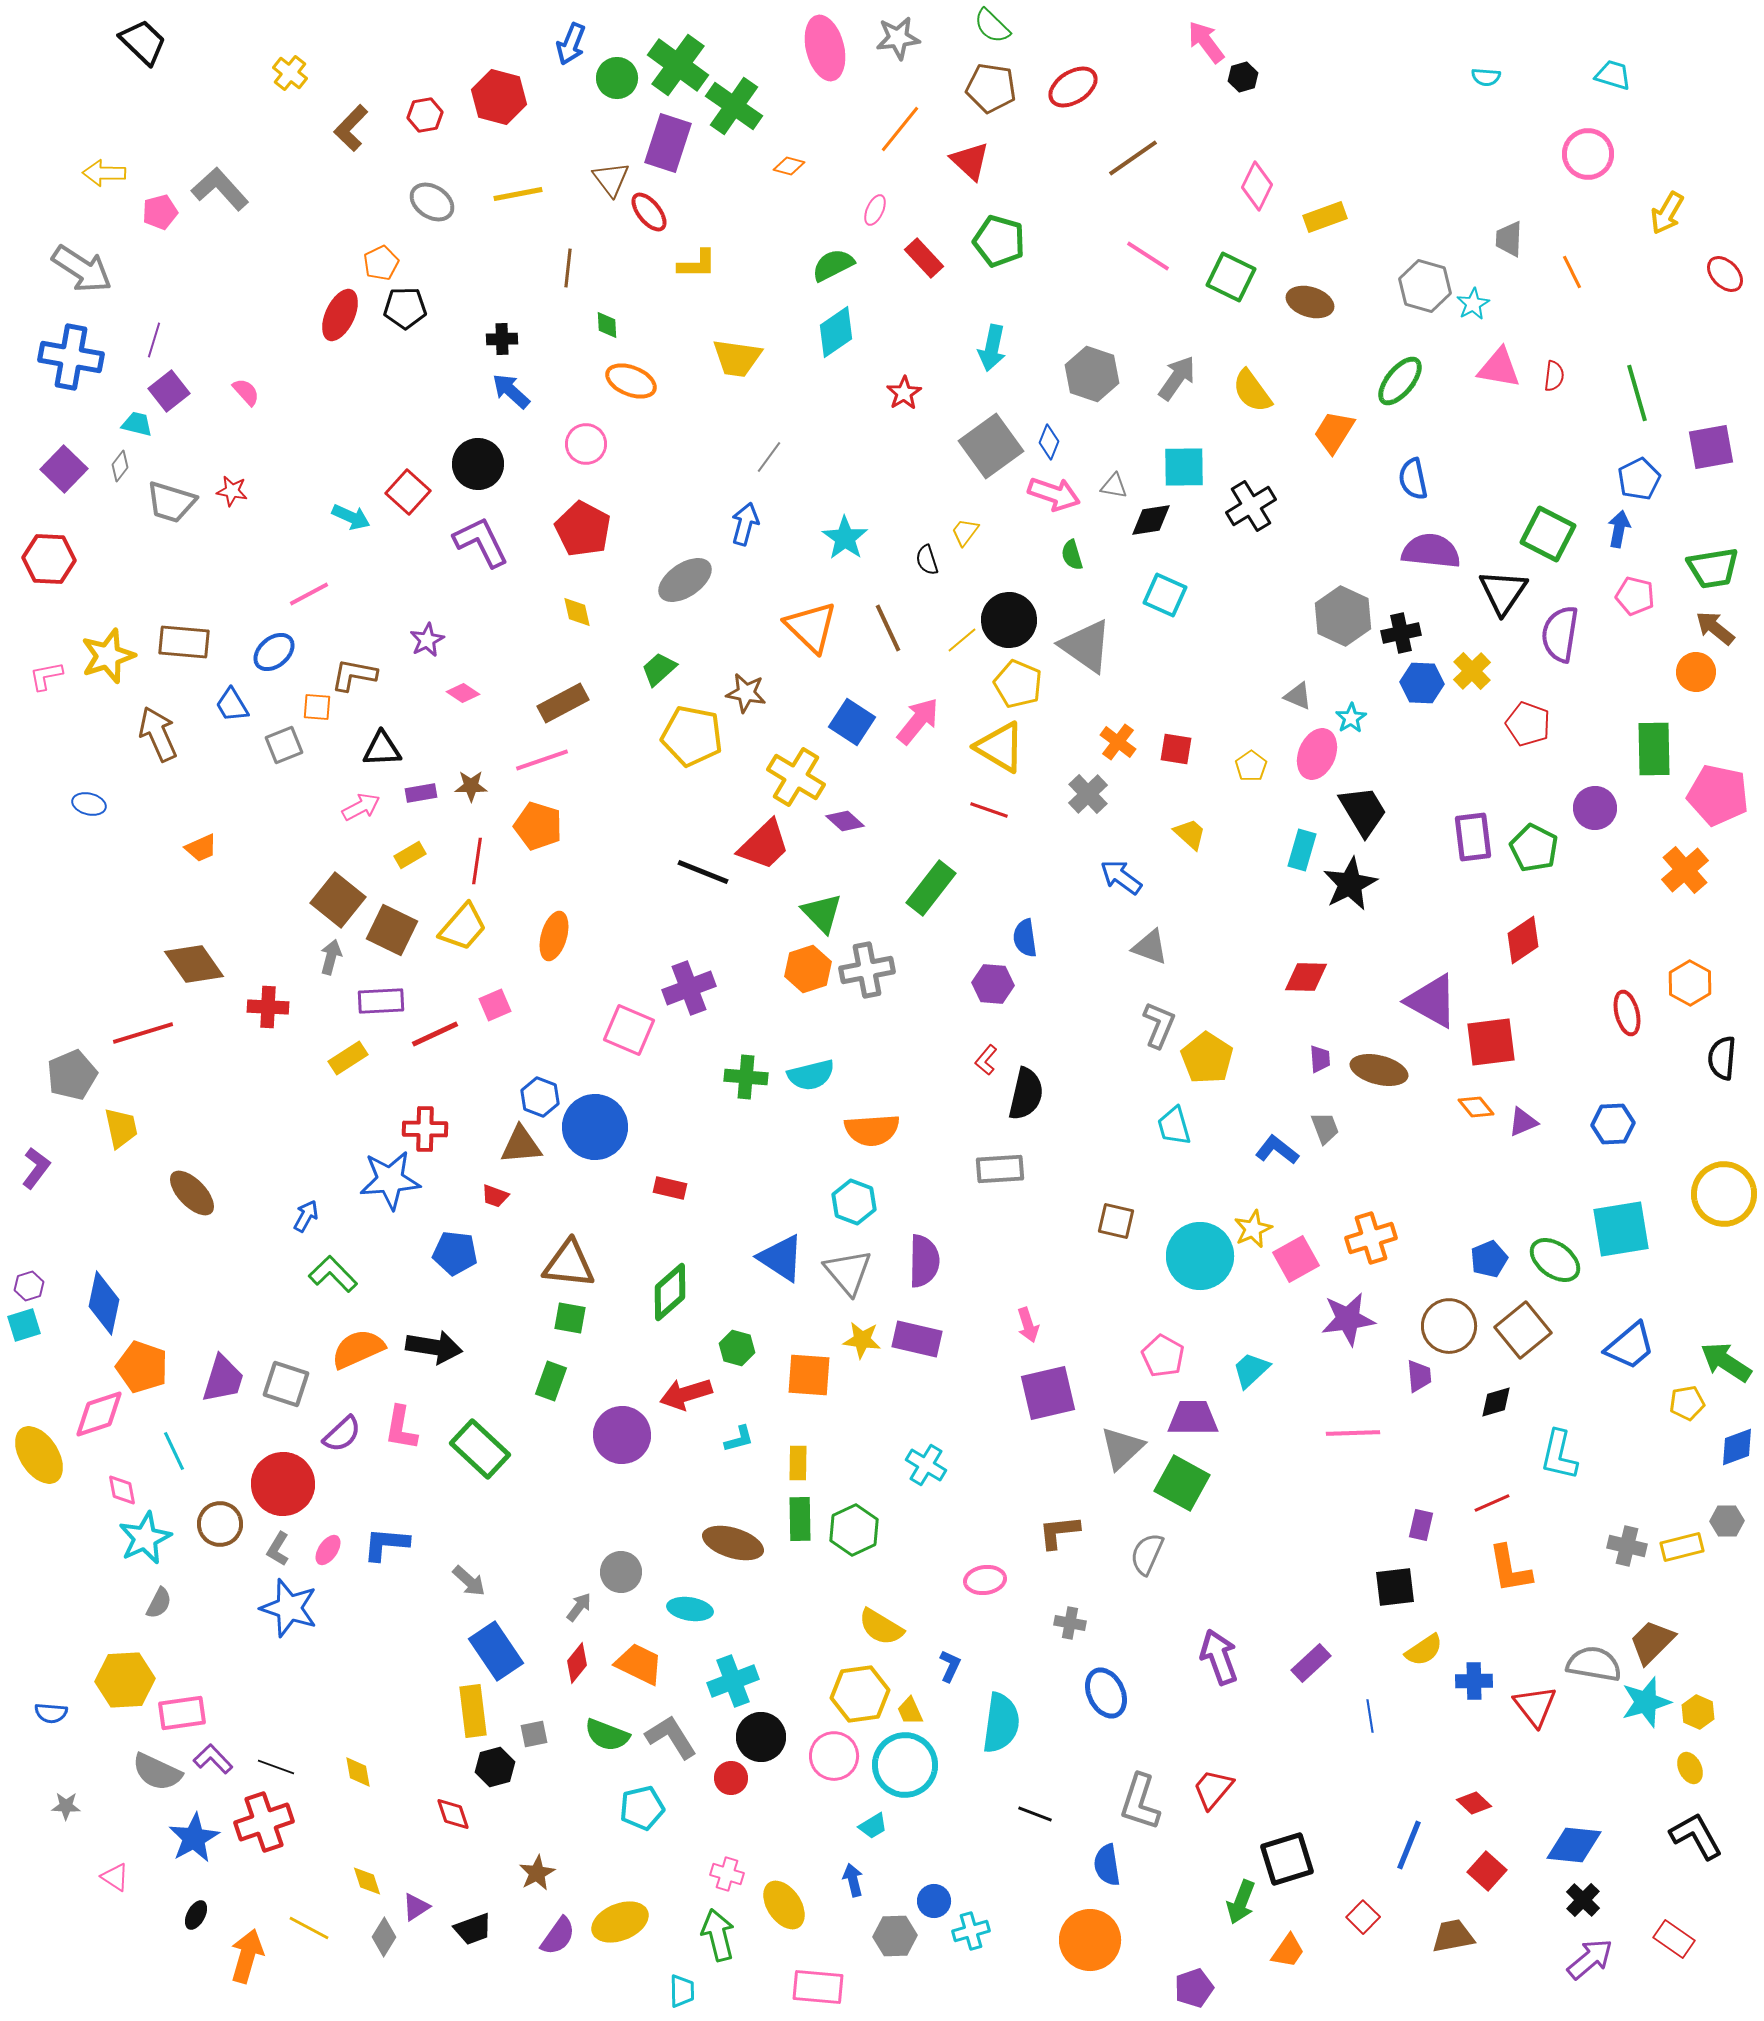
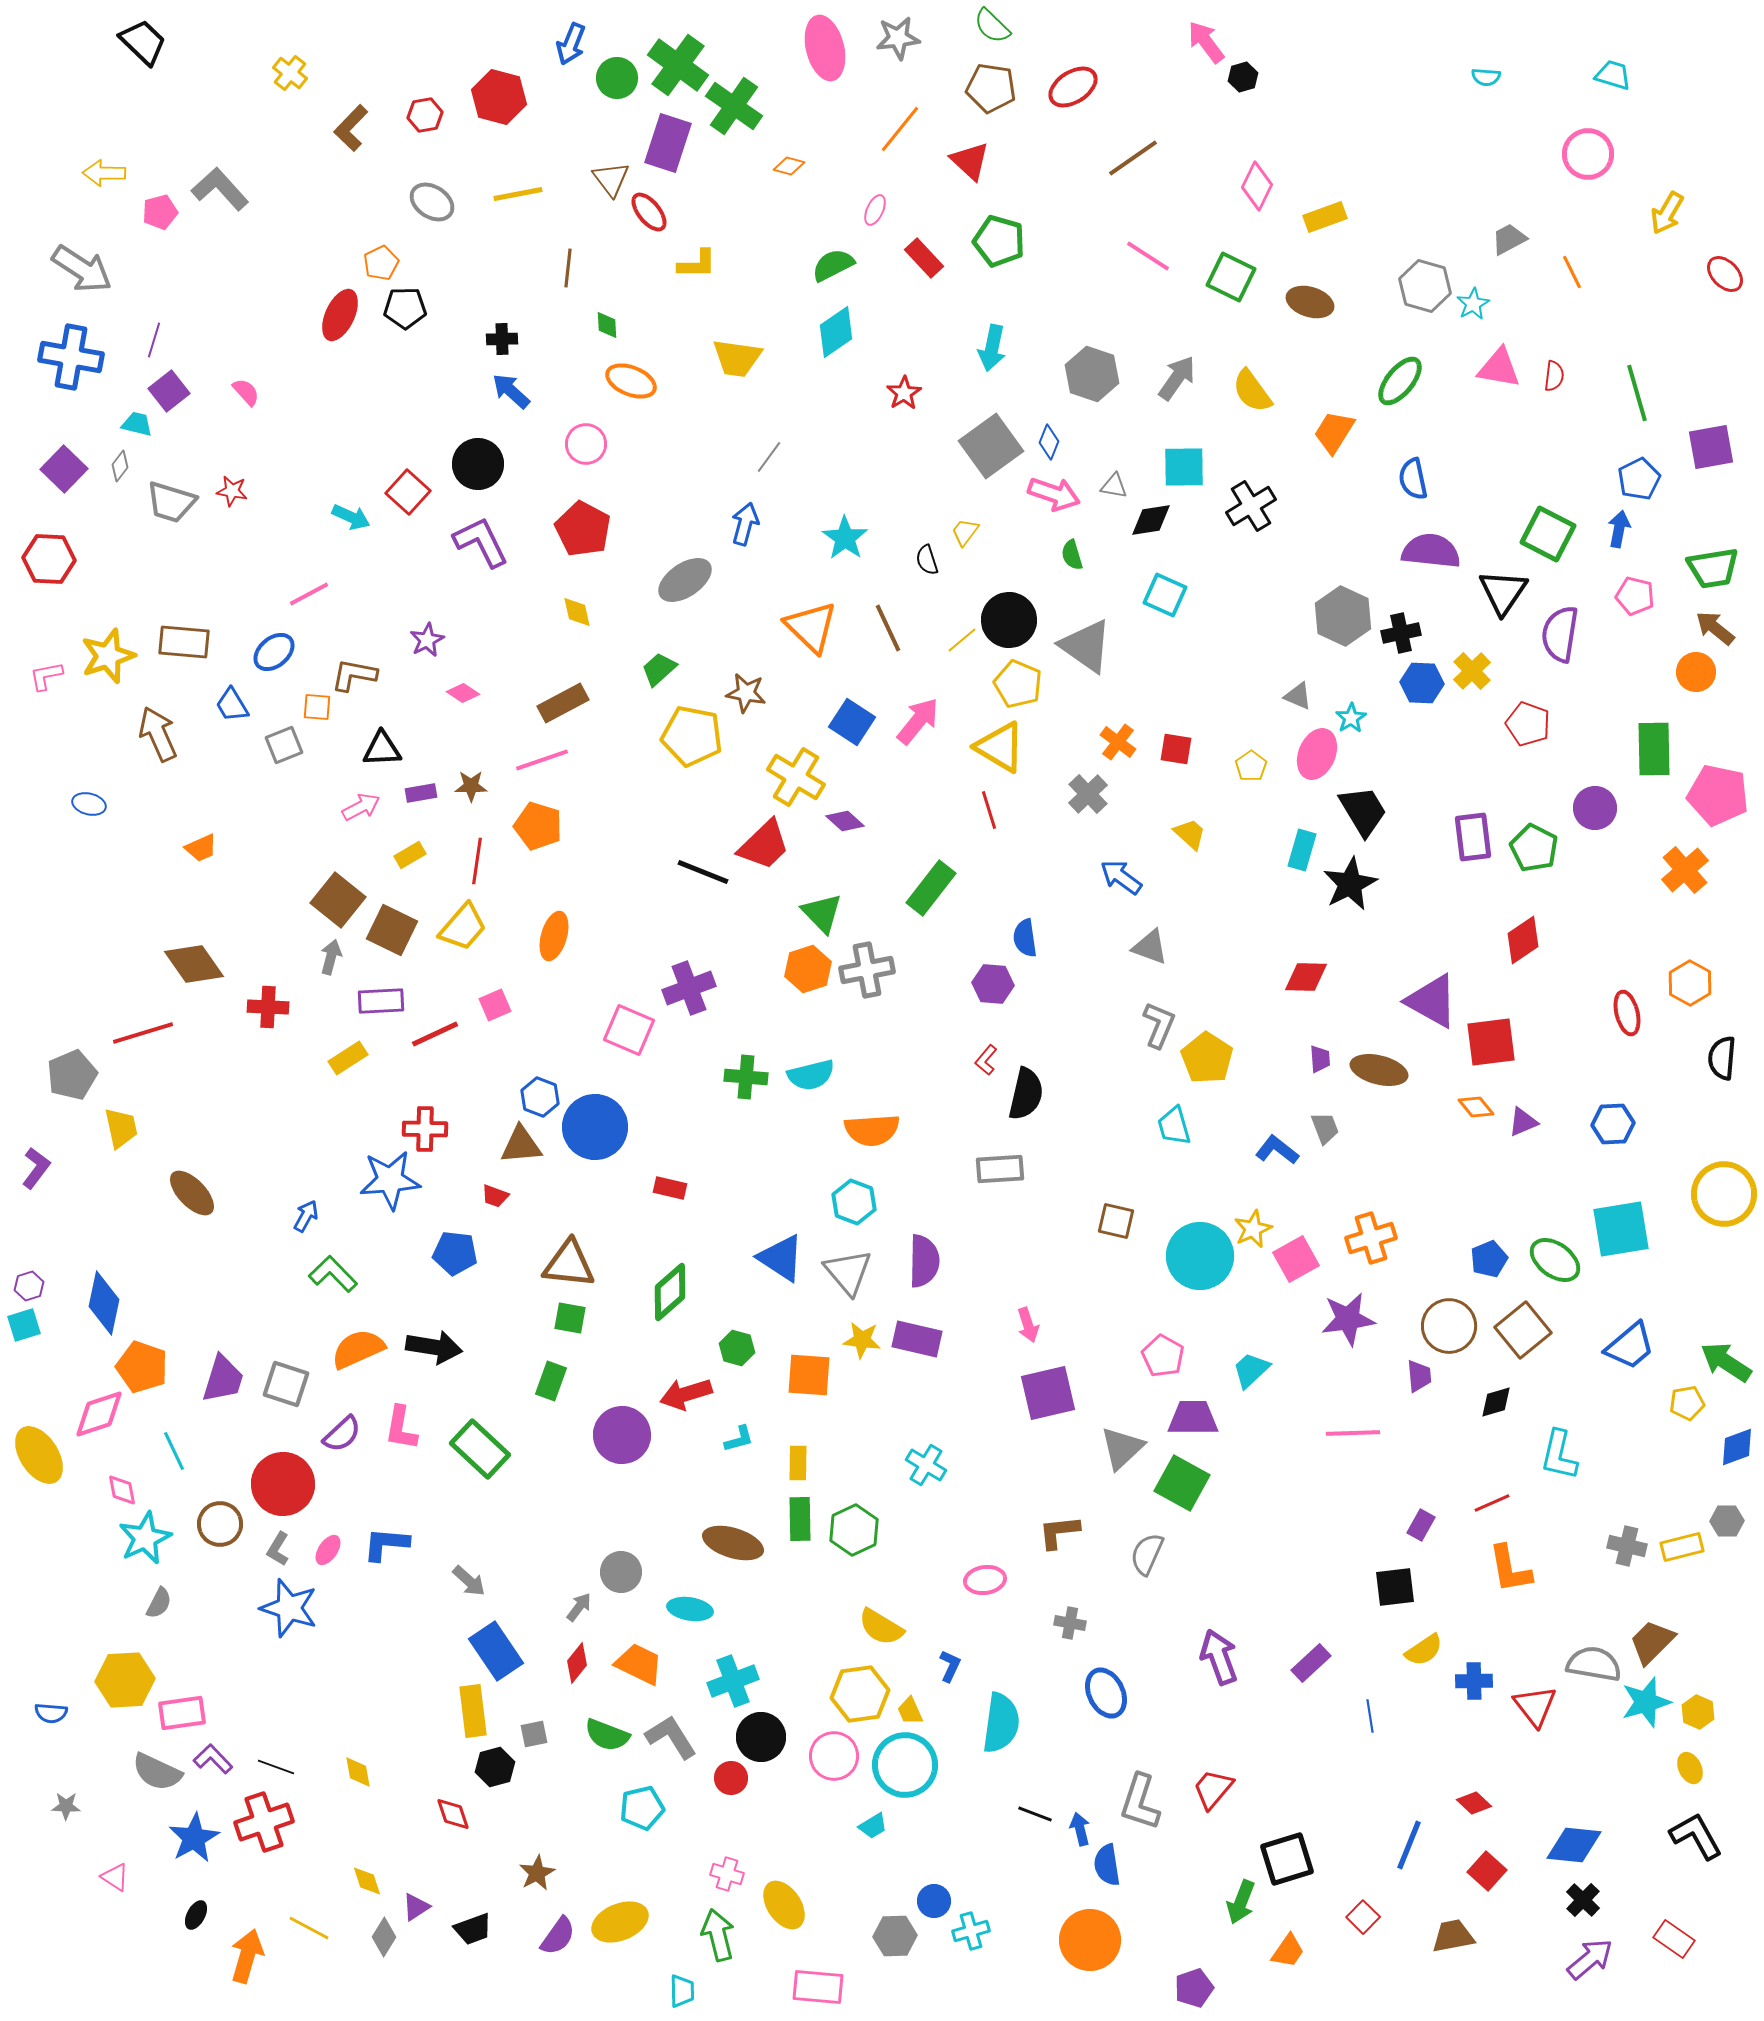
gray trapezoid at (1509, 239): rotated 60 degrees clockwise
red line at (989, 810): rotated 54 degrees clockwise
purple rectangle at (1421, 1525): rotated 16 degrees clockwise
blue arrow at (853, 1880): moved 227 px right, 51 px up
